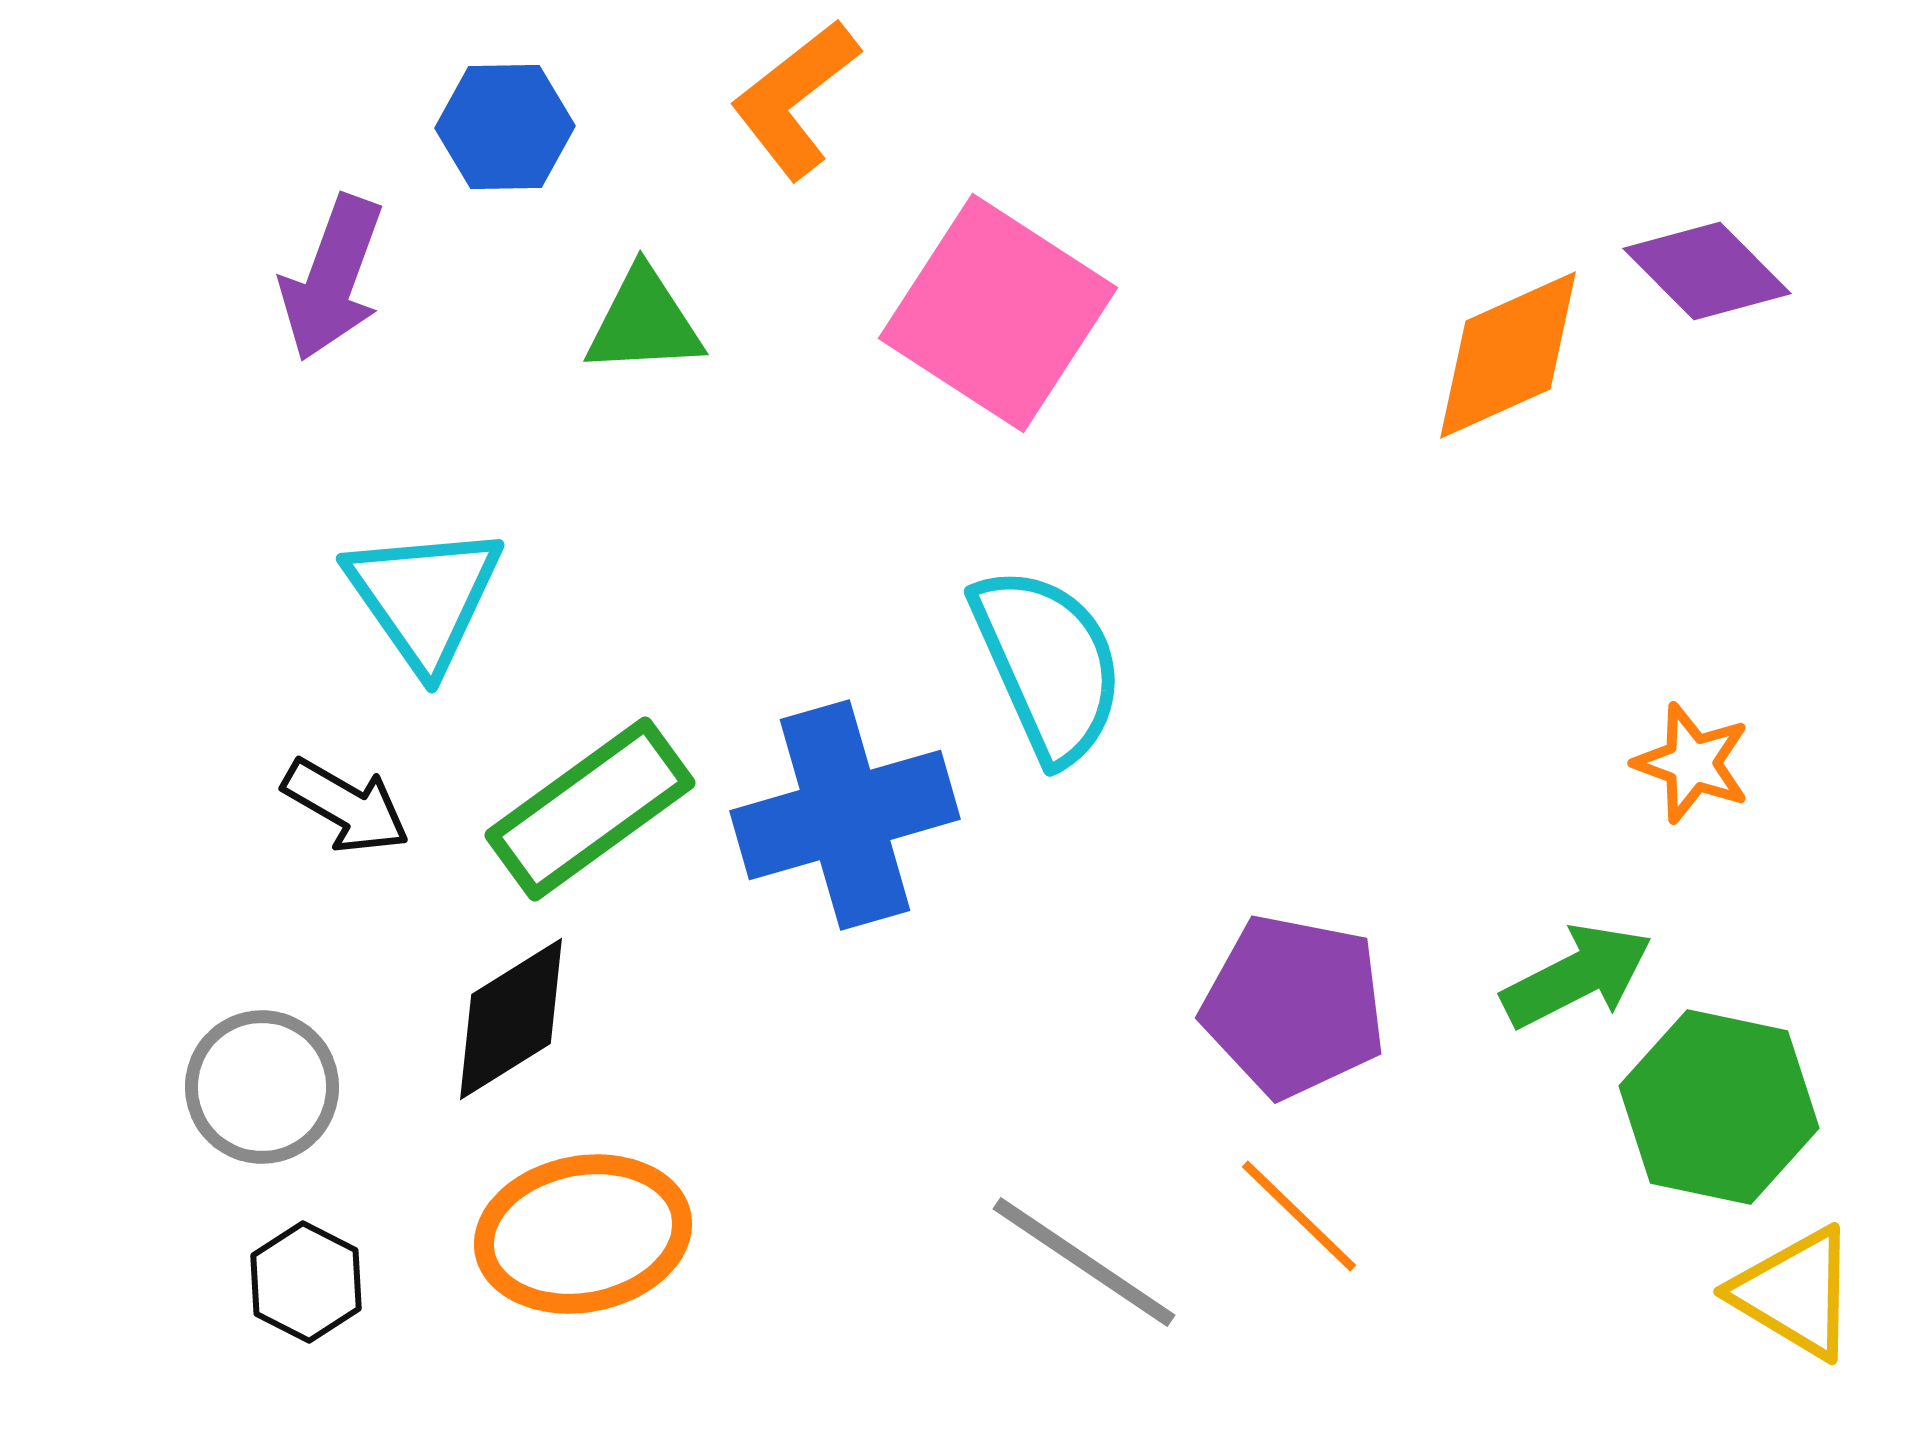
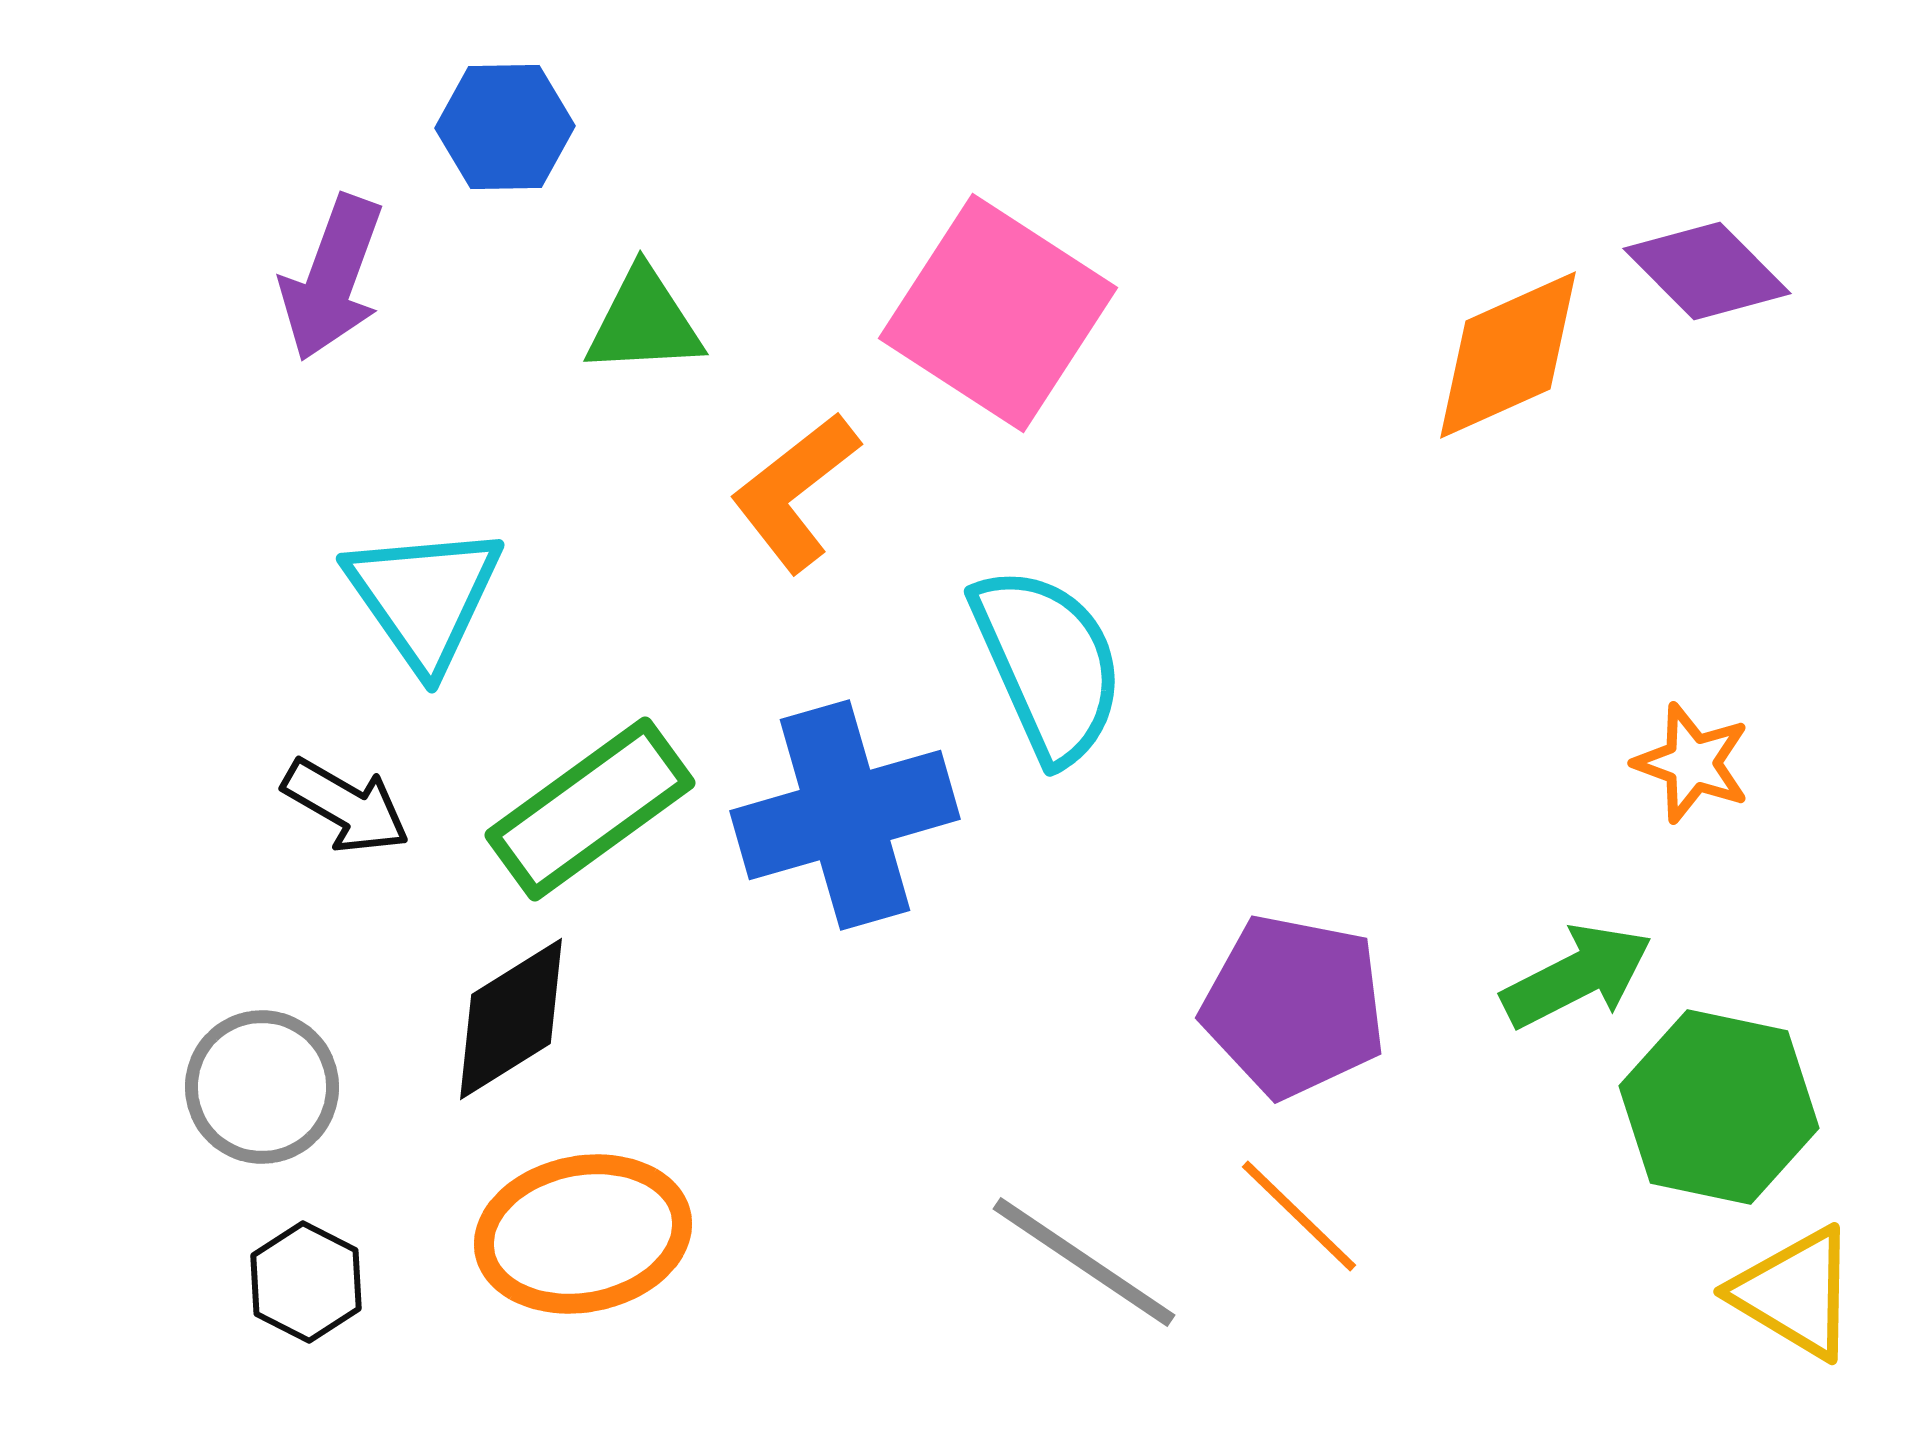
orange L-shape: moved 393 px down
